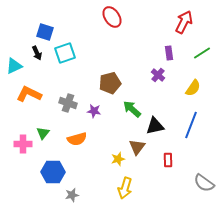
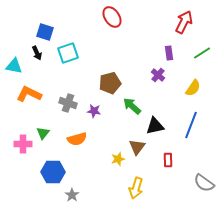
cyan square: moved 3 px right
cyan triangle: rotated 36 degrees clockwise
green arrow: moved 3 px up
yellow arrow: moved 11 px right
gray star: rotated 24 degrees counterclockwise
